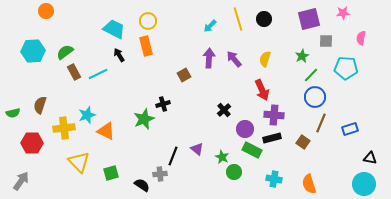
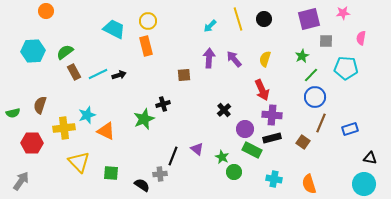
black arrow at (119, 55): moved 20 px down; rotated 104 degrees clockwise
brown square at (184, 75): rotated 24 degrees clockwise
purple cross at (274, 115): moved 2 px left
green square at (111, 173): rotated 21 degrees clockwise
